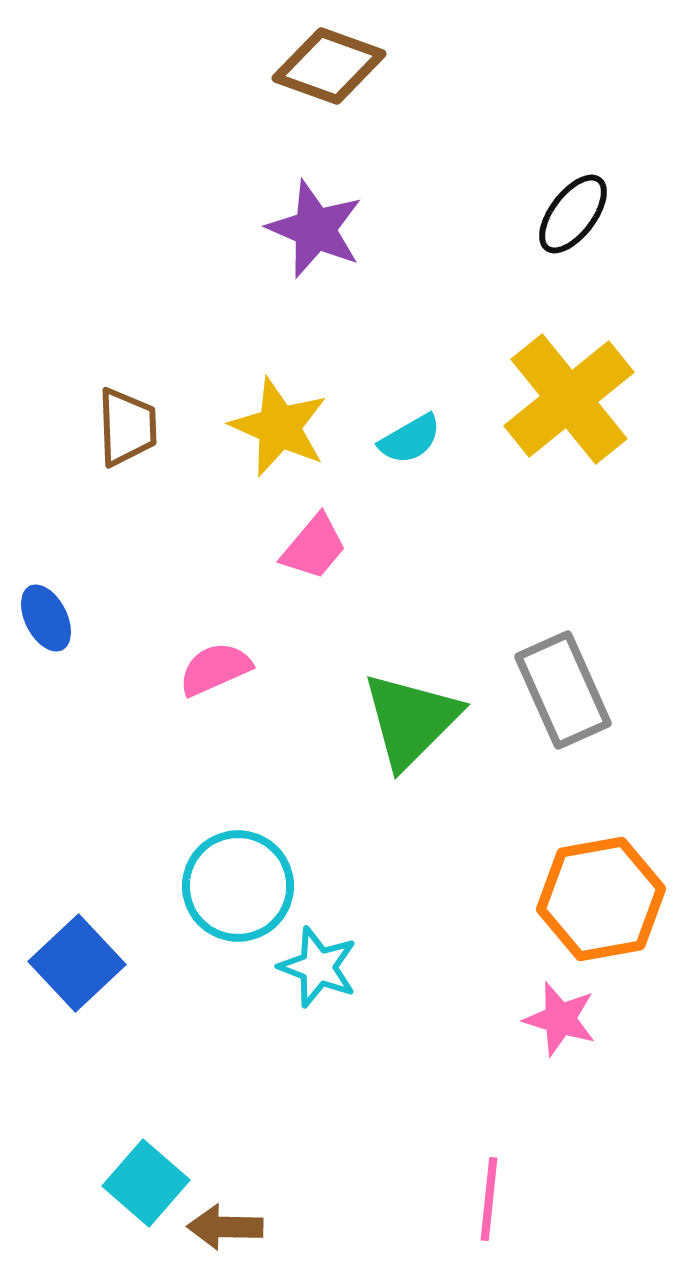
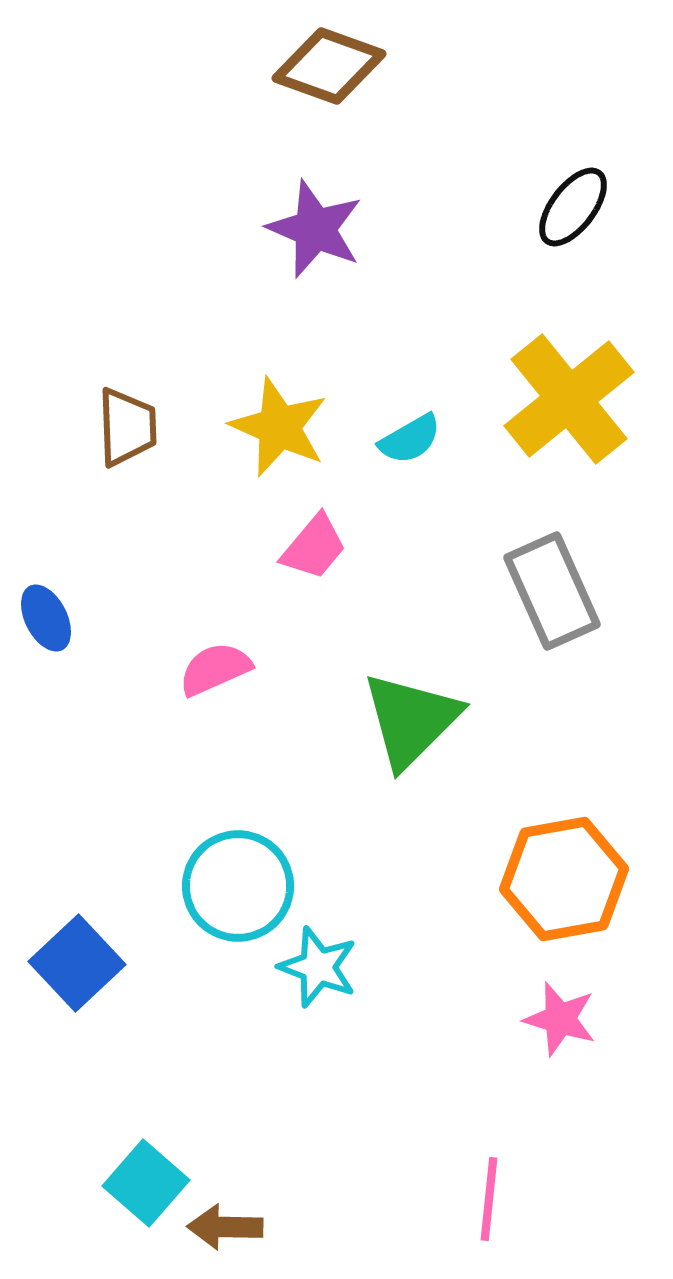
black ellipse: moved 7 px up
gray rectangle: moved 11 px left, 99 px up
orange hexagon: moved 37 px left, 20 px up
